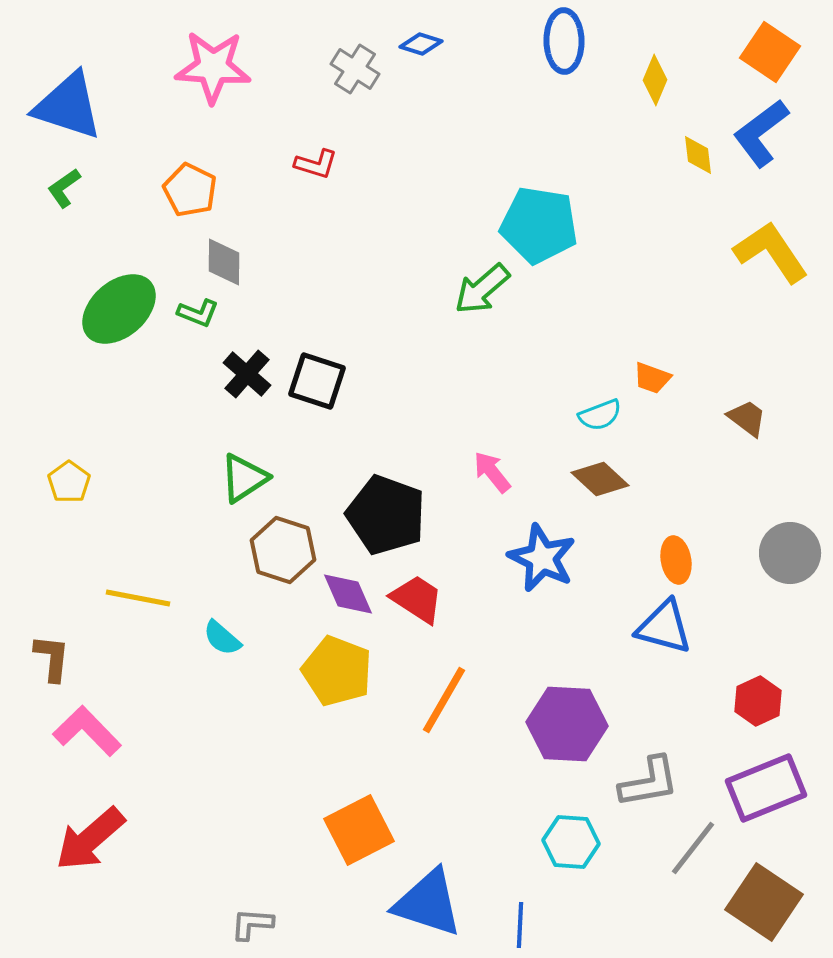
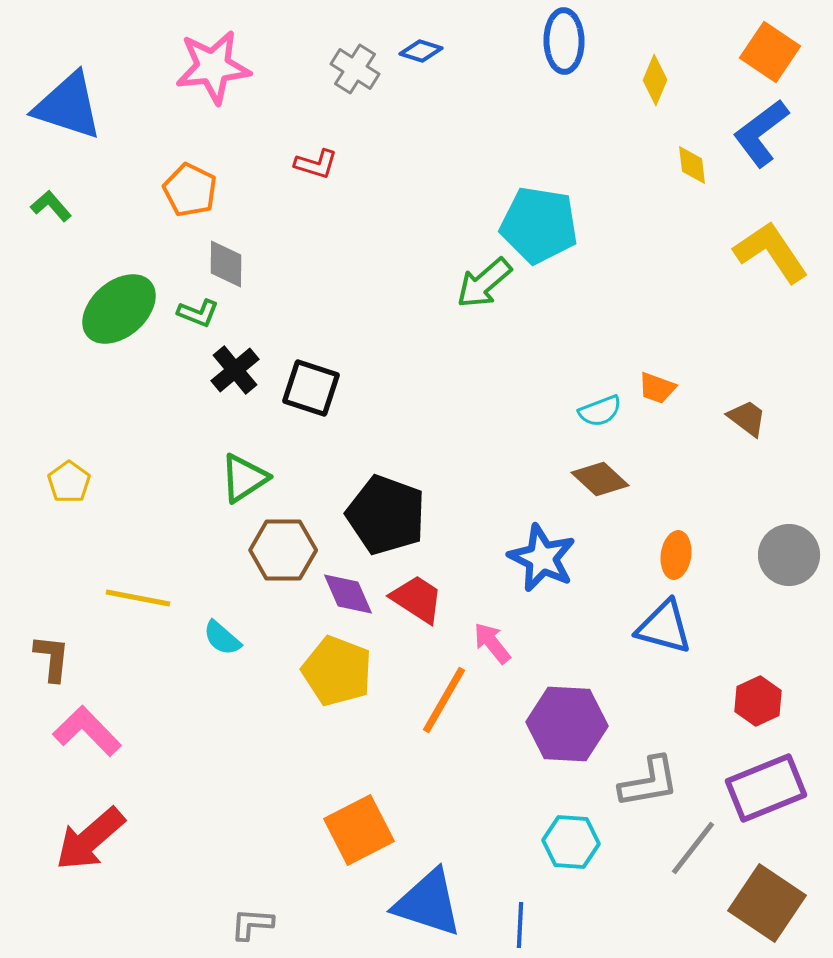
blue diamond at (421, 44): moved 7 px down
pink star at (213, 67): rotated 10 degrees counterclockwise
yellow diamond at (698, 155): moved 6 px left, 10 px down
green L-shape at (64, 188): moved 13 px left, 18 px down; rotated 84 degrees clockwise
gray diamond at (224, 262): moved 2 px right, 2 px down
green arrow at (482, 289): moved 2 px right, 6 px up
black cross at (247, 374): moved 12 px left, 4 px up; rotated 9 degrees clockwise
orange trapezoid at (652, 378): moved 5 px right, 10 px down
black square at (317, 381): moved 6 px left, 7 px down
cyan semicircle at (600, 415): moved 4 px up
pink arrow at (492, 472): moved 171 px down
brown hexagon at (283, 550): rotated 18 degrees counterclockwise
gray circle at (790, 553): moved 1 px left, 2 px down
orange ellipse at (676, 560): moved 5 px up; rotated 18 degrees clockwise
brown square at (764, 902): moved 3 px right, 1 px down
